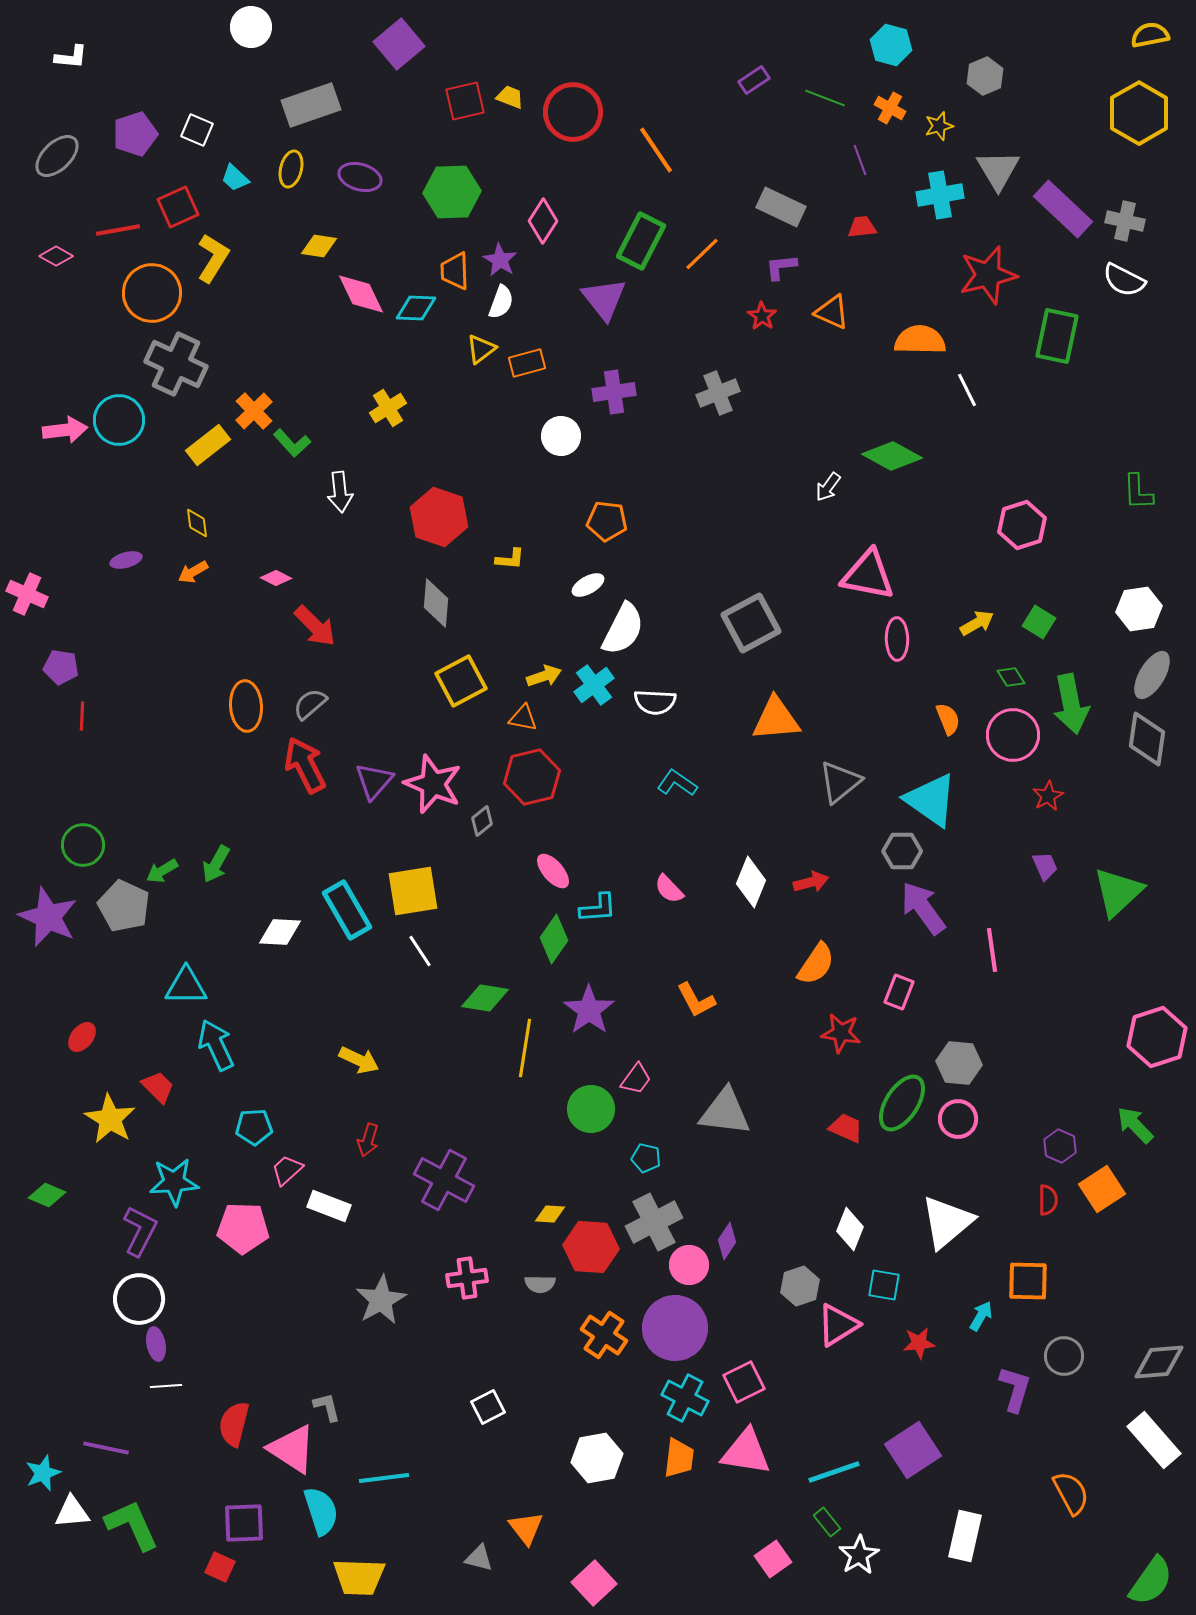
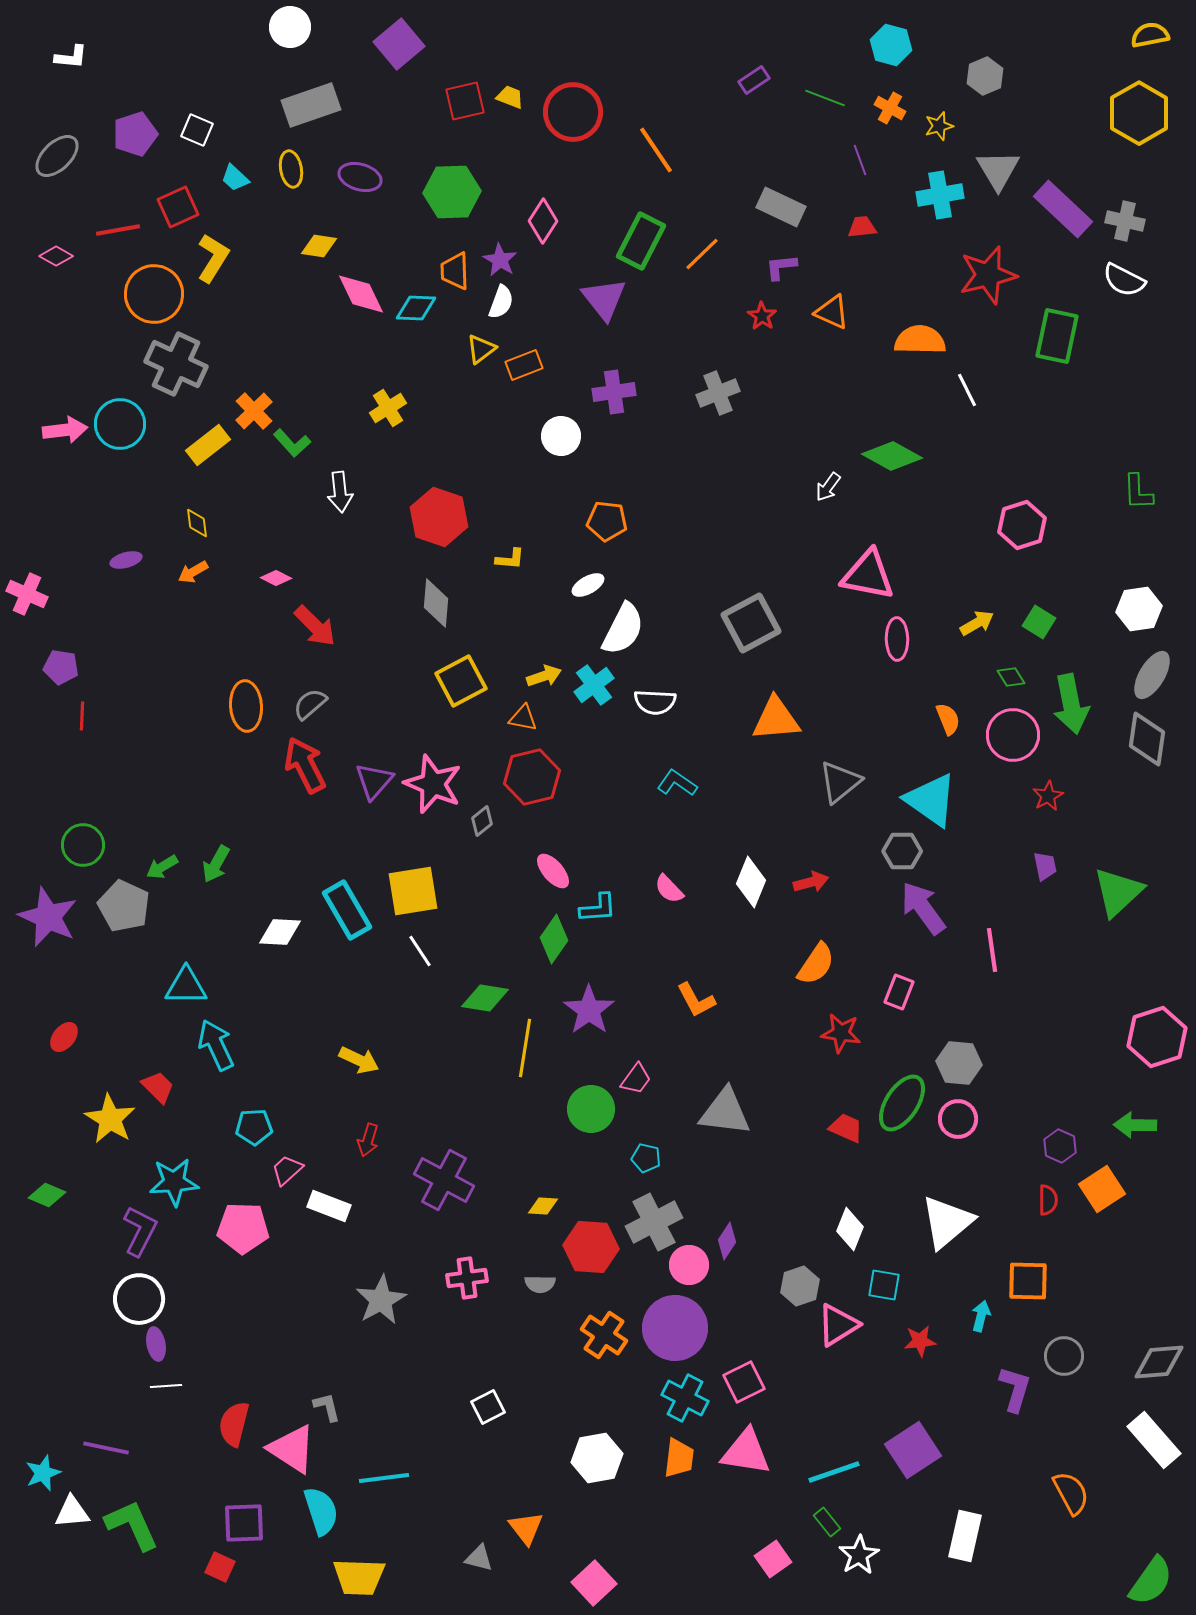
white circle at (251, 27): moved 39 px right
yellow ellipse at (291, 169): rotated 24 degrees counterclockwise
orange circle at (152, 293): moved 2 px right, 1 px down
orange rectangle at (527, 363): moved 3 px left, 2 px down; rotated 6 degrees counterclockwise
cyan circle at (119, 420): moved 1 px right, 4 px down
purple trapezoid at (1045, 866): rotated 12 degrees clockwise
green arrow at (162, 871): moved 4 px up
red ellipse at (82, 1037): moved 18 px left
green arrow at (1135, 1125): rotated 45 degrees counterclockwise
yellow diamond at (550, 1214): moved 7 px left, 8 px up
cyan arrow at (981, 1316): rotated 16 degrees counterclockwise
red star at (919, 1343): moved 1 px right, 2 px up
